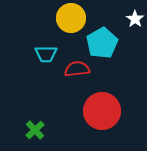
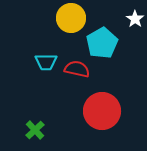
cyan trapezoid: moved 8 px down
red semicircle: rotated 20 degrees clockwise
